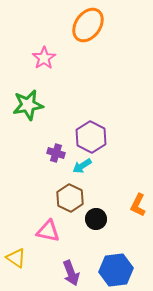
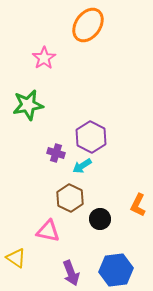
black circle: moved 4 px right
